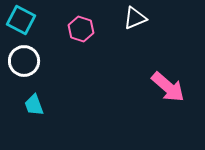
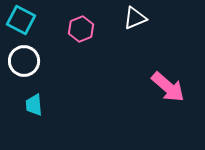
pink hexagon: rotated 20 degrees clockwise
cyan trapezoid: rotated 15 degrees clockwise
